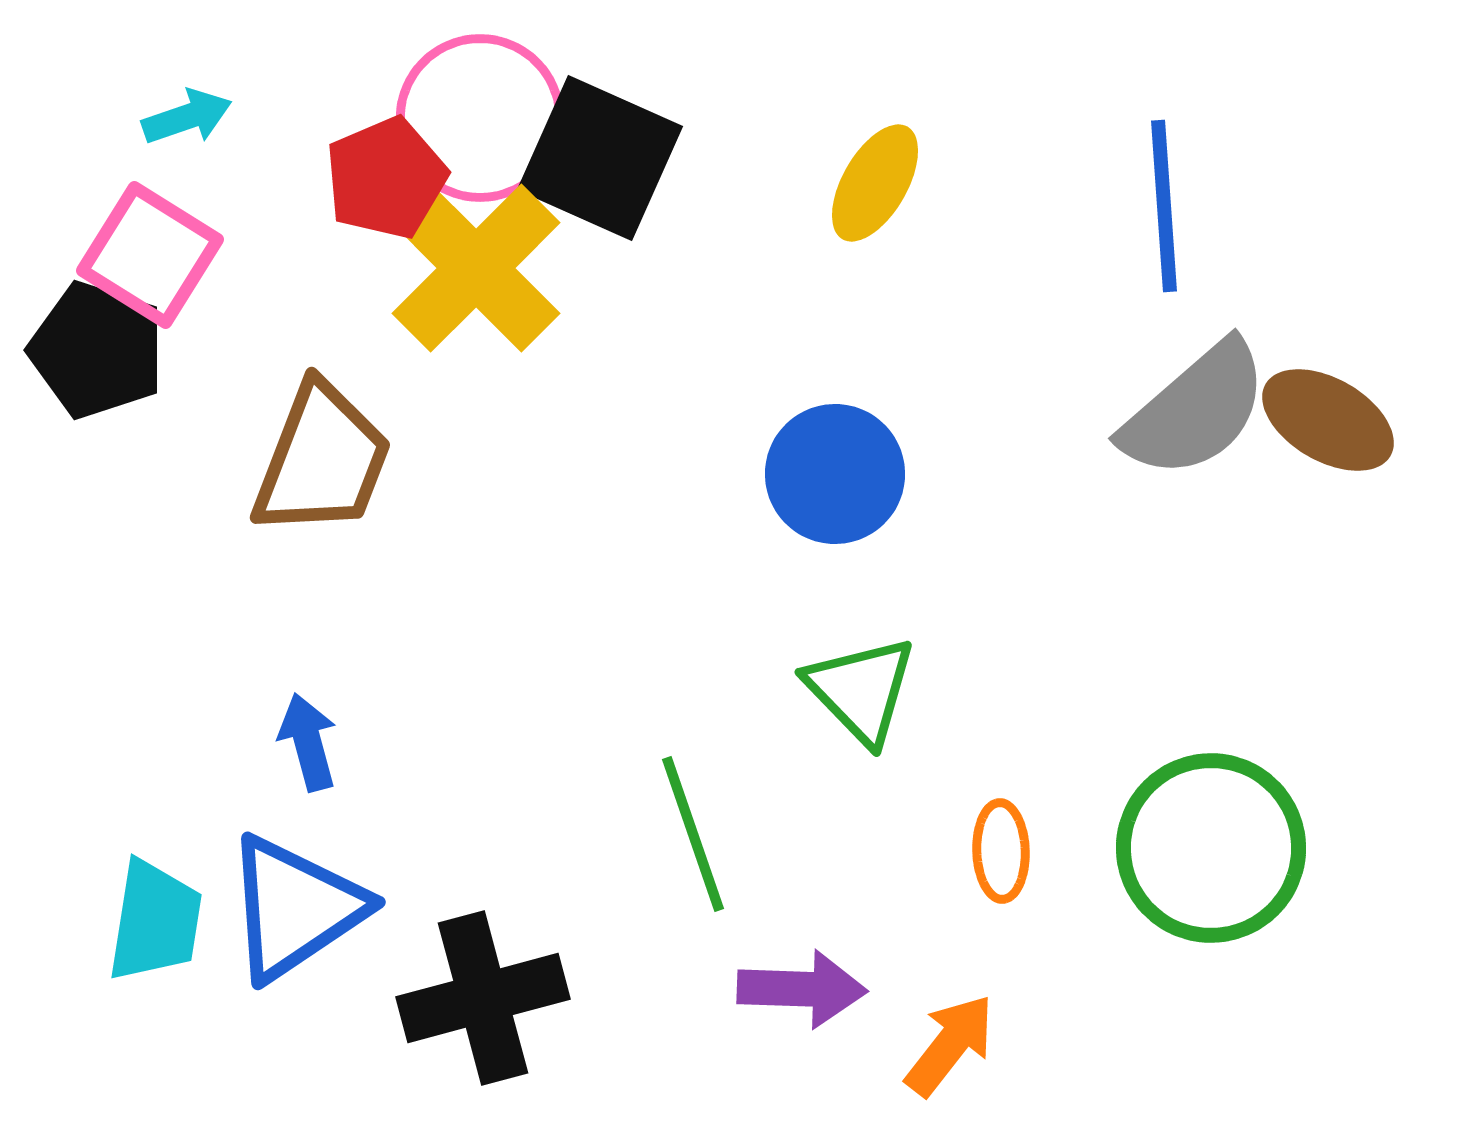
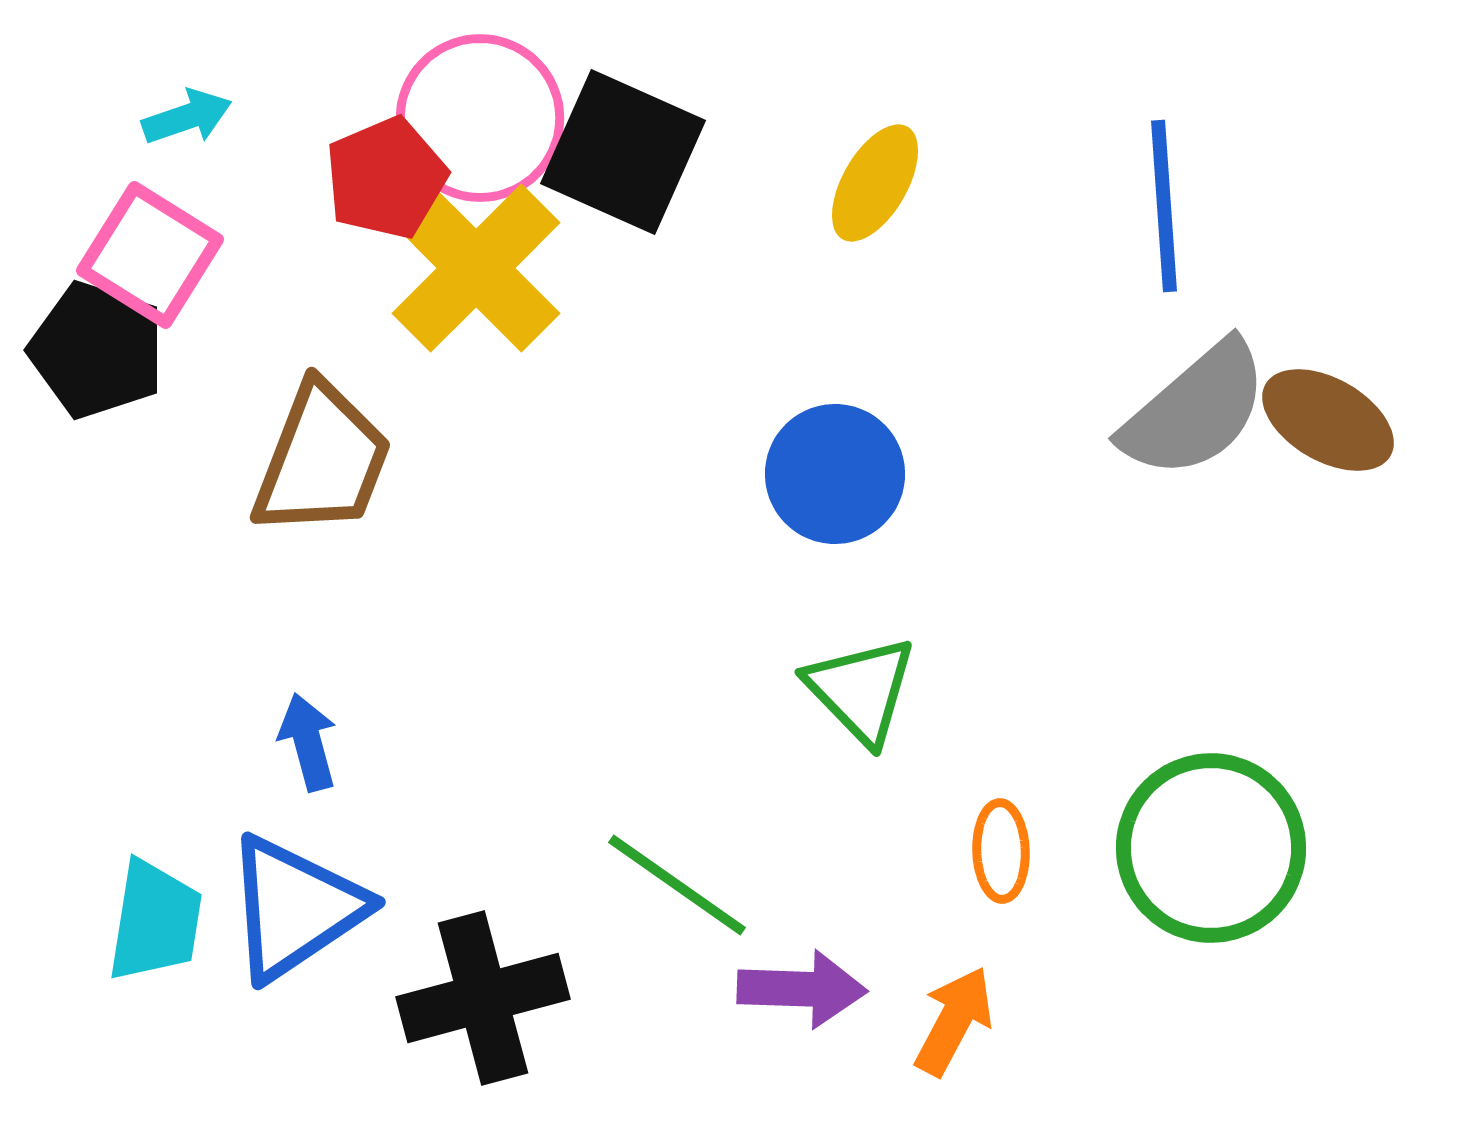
black square: moved 23 px right, 6 px up
green line: moved 16 px left, 51 px down; rotated 36 degrees counterclockwise
orange arrow: moved 4 px right, 24 px up; rotated 10 degrees counterclockwise
